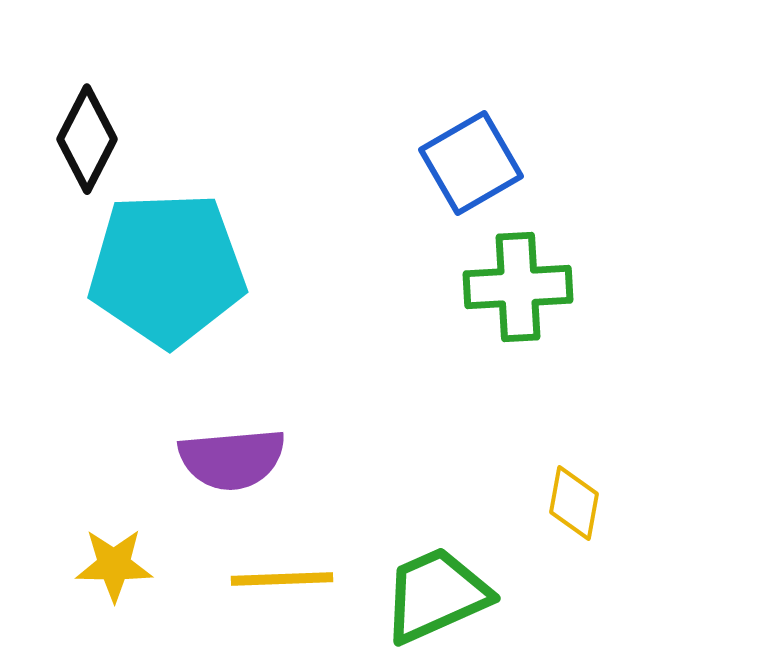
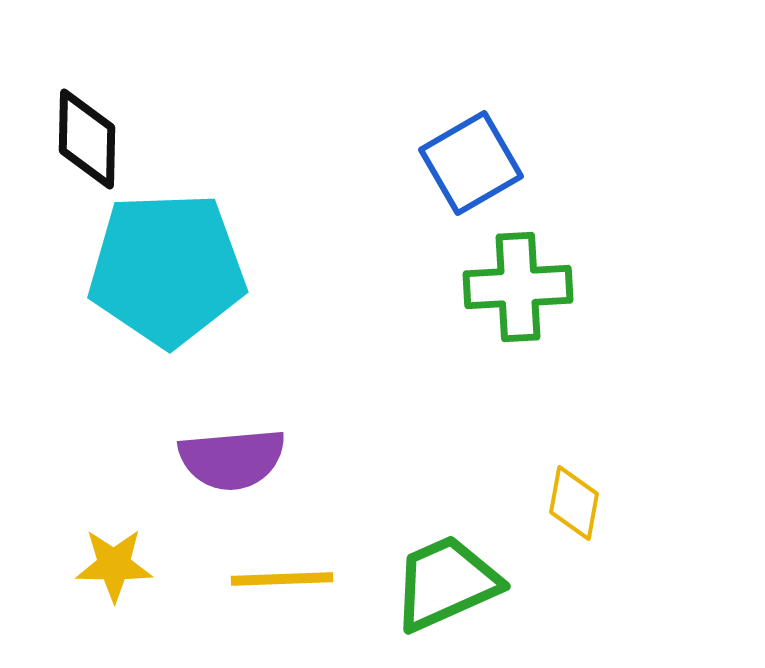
black diamond: rotated 26 degrees counterclockwise
green trapezoid: moved 10 px right, 12 px up
